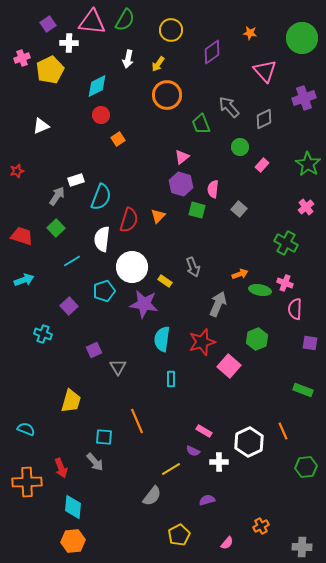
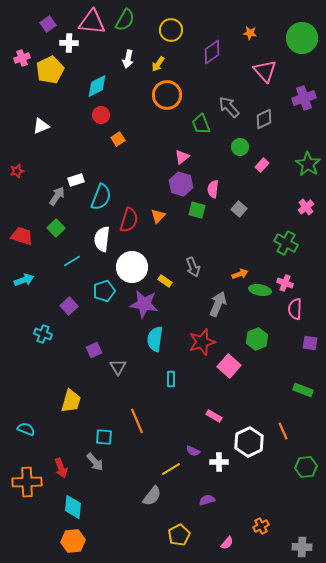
cyan semicircle at (162, 339): moved 7 px left
pink rectangle at (204, 431): moved 10 px right, 15 px up
